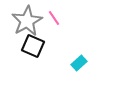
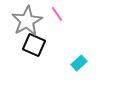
pink line: moved 3 px right, 4 px up
black square: moved 1 px right, 1 px up
